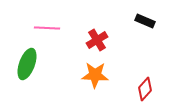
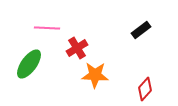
black rectangle: moved 4 px left, 9 px down; rotated 60 degrees counterclockwise
red cross: moved 20 px left, 8 px down
green ellipse: moved 2 px right; rotated 16 degrees clockwise
